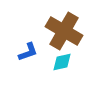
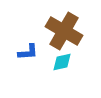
blue L-shape: rotated 15 degrees clockwise
